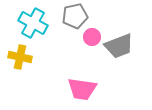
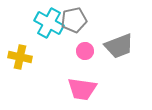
gray pentagon: moved 1 px left, 4 px down
cyan cross: moved 16 px right
pink circle: moved 7 px left, 14 px down
